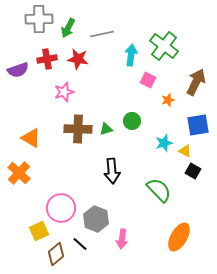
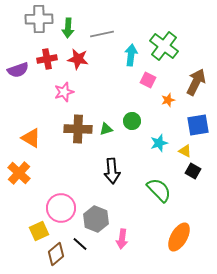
green arrow: rotated 24 degrees counterclockwise
cyan star: moved 5 px left
